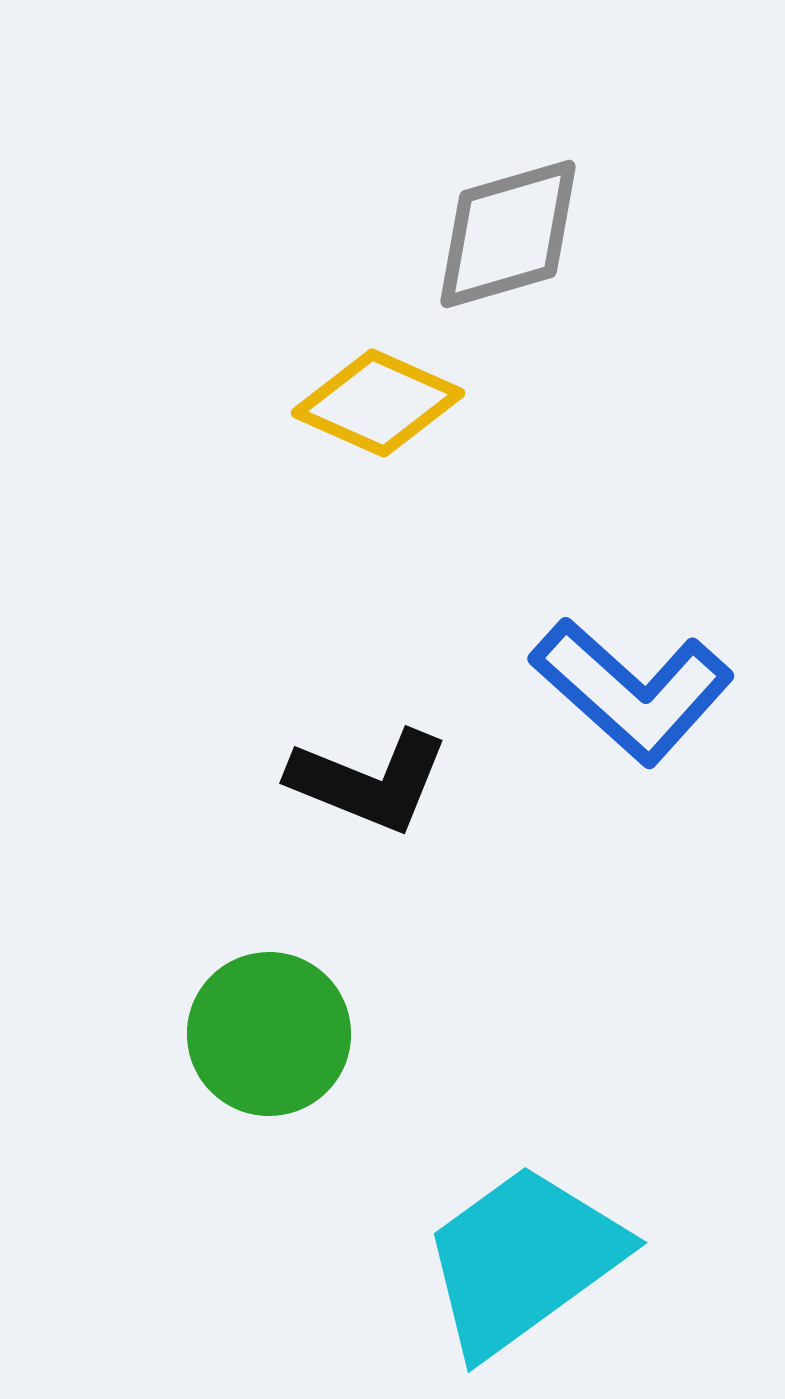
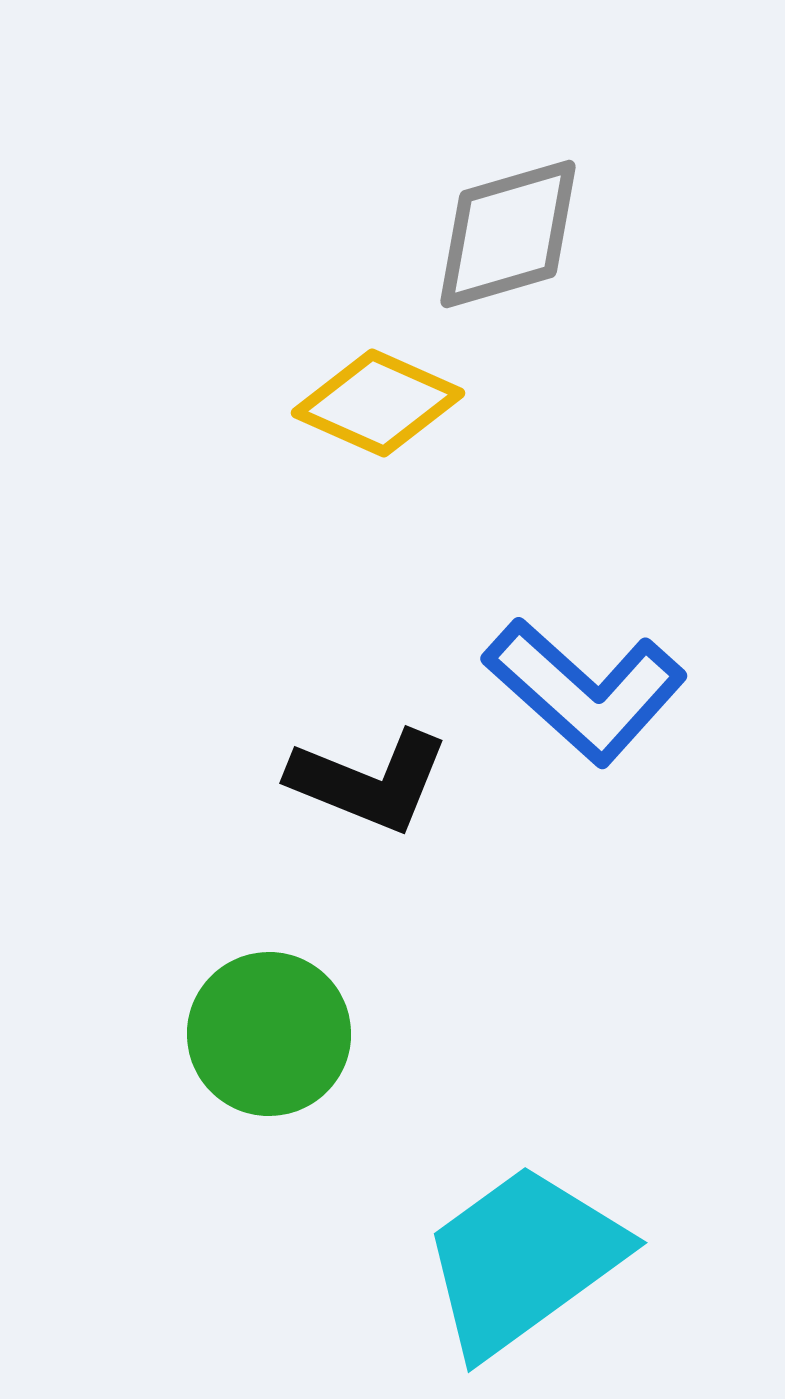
blue L-shape: moved 47 px left
